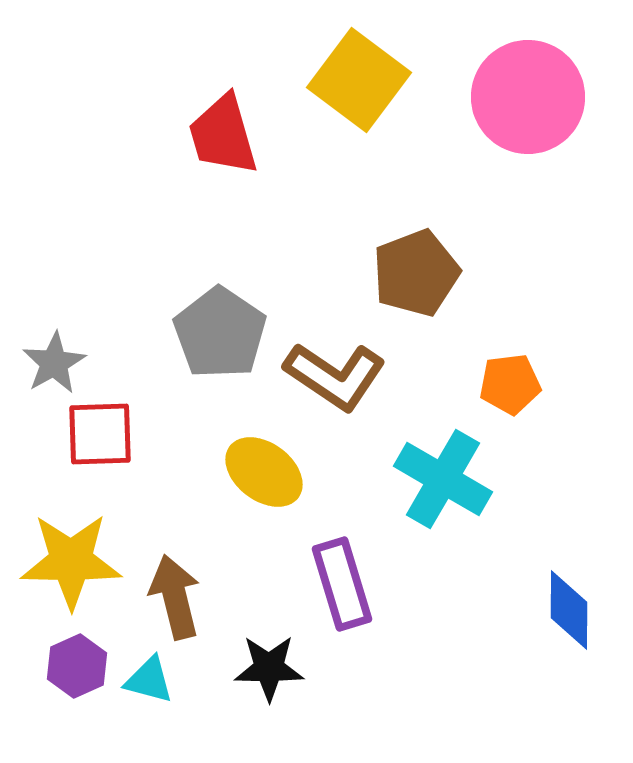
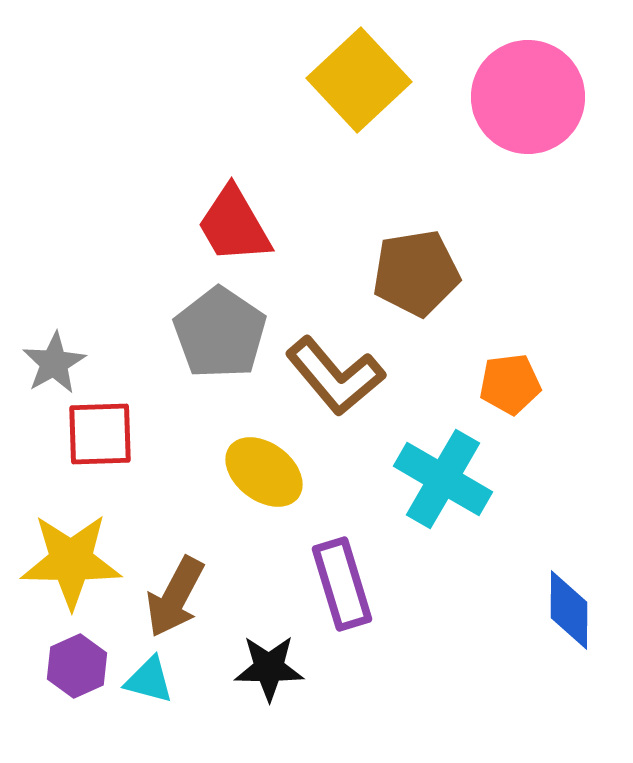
yellow square: rotated 10 degrees clockwise
red trapezoid: moved 11 px right, 90 px down; rotated 14 degrees counterclockwise
brown pentagon: rotated 12 degrees clockwise
brown L-shape: rotated 16 degrees clockwise
brown arrow: rotated 138 degrees counterclockwise
